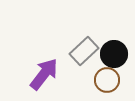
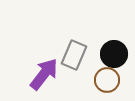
gray rectangle: moved 10 px left, 4 px down; rotated 24 degrees counterclockwise
